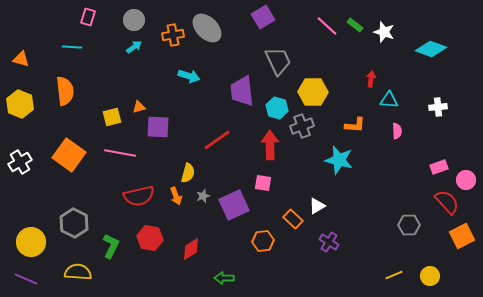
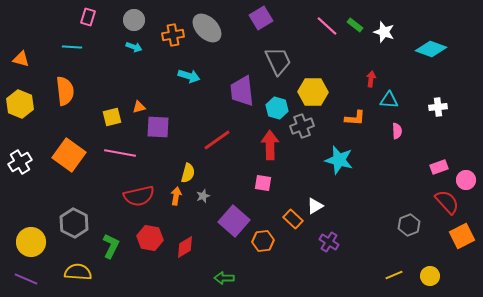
purple square at (263, 17): moved 2 px left, 1 px down
cyan arrow at (134, 47): rotated 56 degrees clockwise
orange L-shape at (355, 125): moved 7 px up
orange arrow at (176, 196): rotated 150 degrees counterclockwise
purple square at (234, 205): moved 16 px down; rotated 24 degrees counterclockwise
white triangle at (317, 206): moved 2 px left
gray hexagon at (409, 225): rotated 20 degrees counterclockwise
red diamond at (191, 249): moved 6 px left, 2 px up
